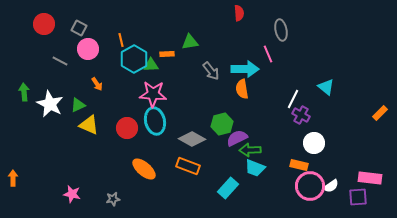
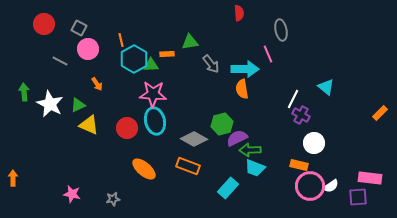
gray arrow at (211, 71): moved 7 px up
gray diamond at (192, 139): moved 2 px right
